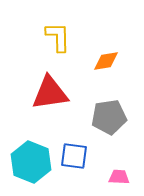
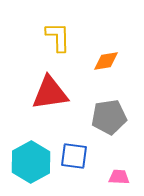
cyan hexagon: rotated 9 degrees clockwise
